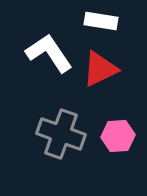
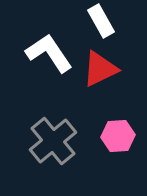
white rectangle: rotated 52 degrees clockwise
gray cross: moved 8 px left, 7 px down; rotated 30 degrees clockwise
